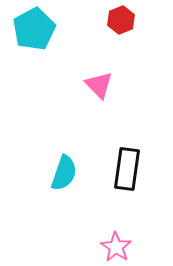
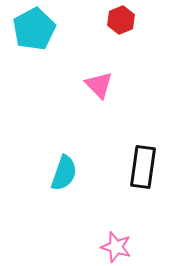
black rectangle: moved 16 px right, 2 px up
pink star: rotated 16 degrees counterclockwise
